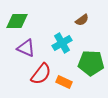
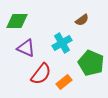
green pentagon: rotated 20 degrees clockwise
orange rectangle: rotated 63 degrees counterclockwise
